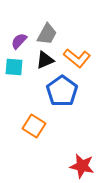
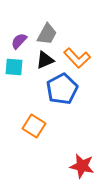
orange L-shape: rotated 8 degrees clockwise
blue pentagon: moved 2 px up; rotated 8 degrees clockwise
